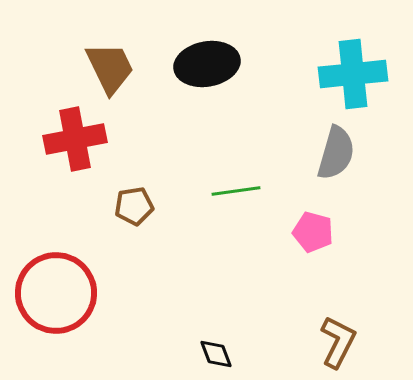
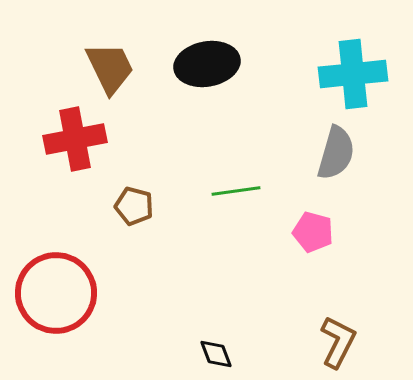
brown pentagon: rotated 24 degrees clockwise
